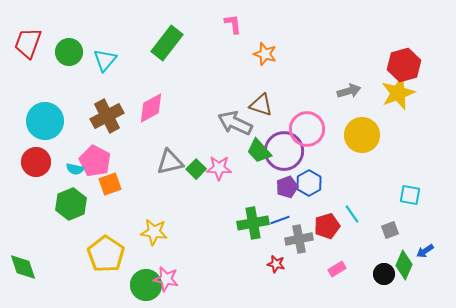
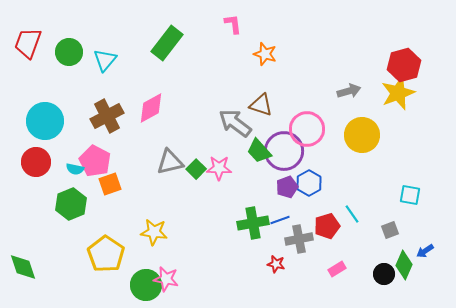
gray arrow at (235, 123): rotated 12 degrees clockwise
